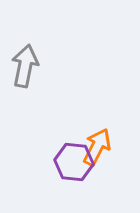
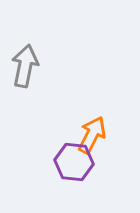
orange arrow: moved 5 px left, 12 px up
